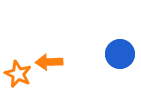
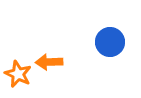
blue circle: moved 10 px left, 12 px up
